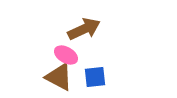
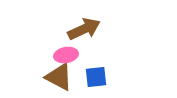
pink ellipse: rotated 40 degrees counterclockwise
blue square: moved 1 px right
